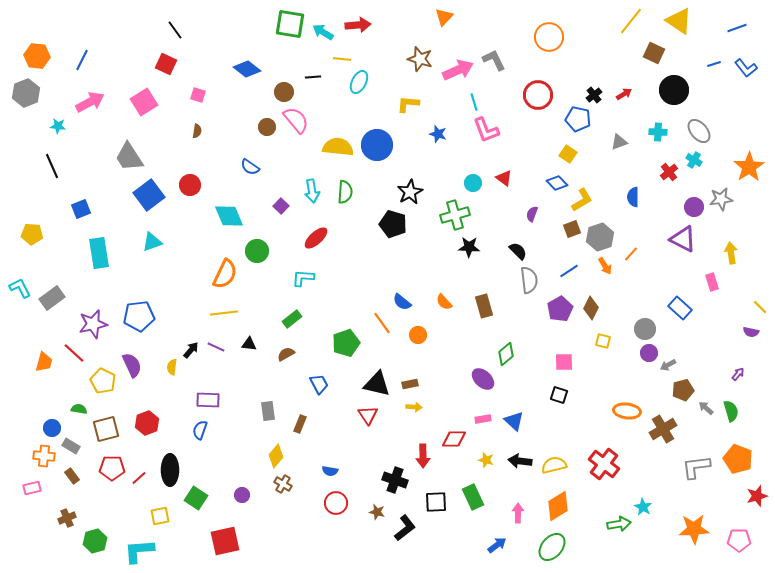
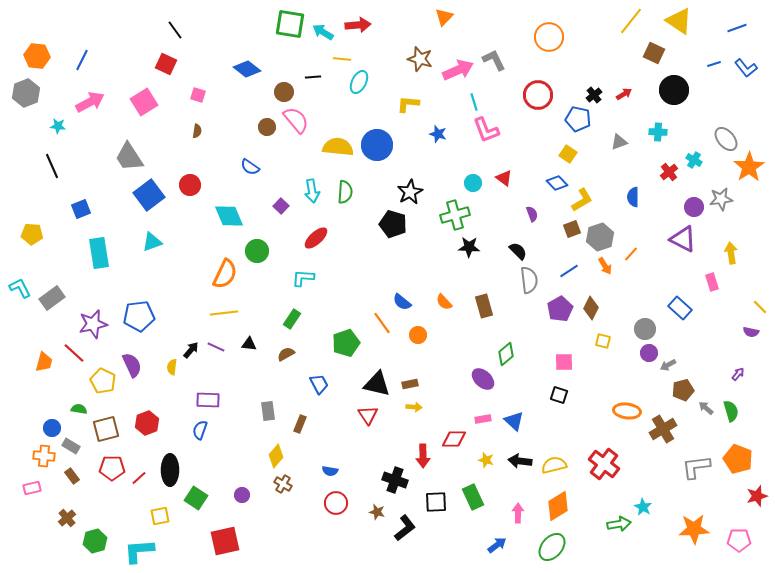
gray ellipse at (699, 131): moved 27 px right, 8 px down
purple semicircle at (532, 214): rotated 140 degrees clockwise
green rectangle at (292, 319): rotated 18 degrees counterclockwise
brown cross at (67, 518): rotated 18 degrees counterclockwise
